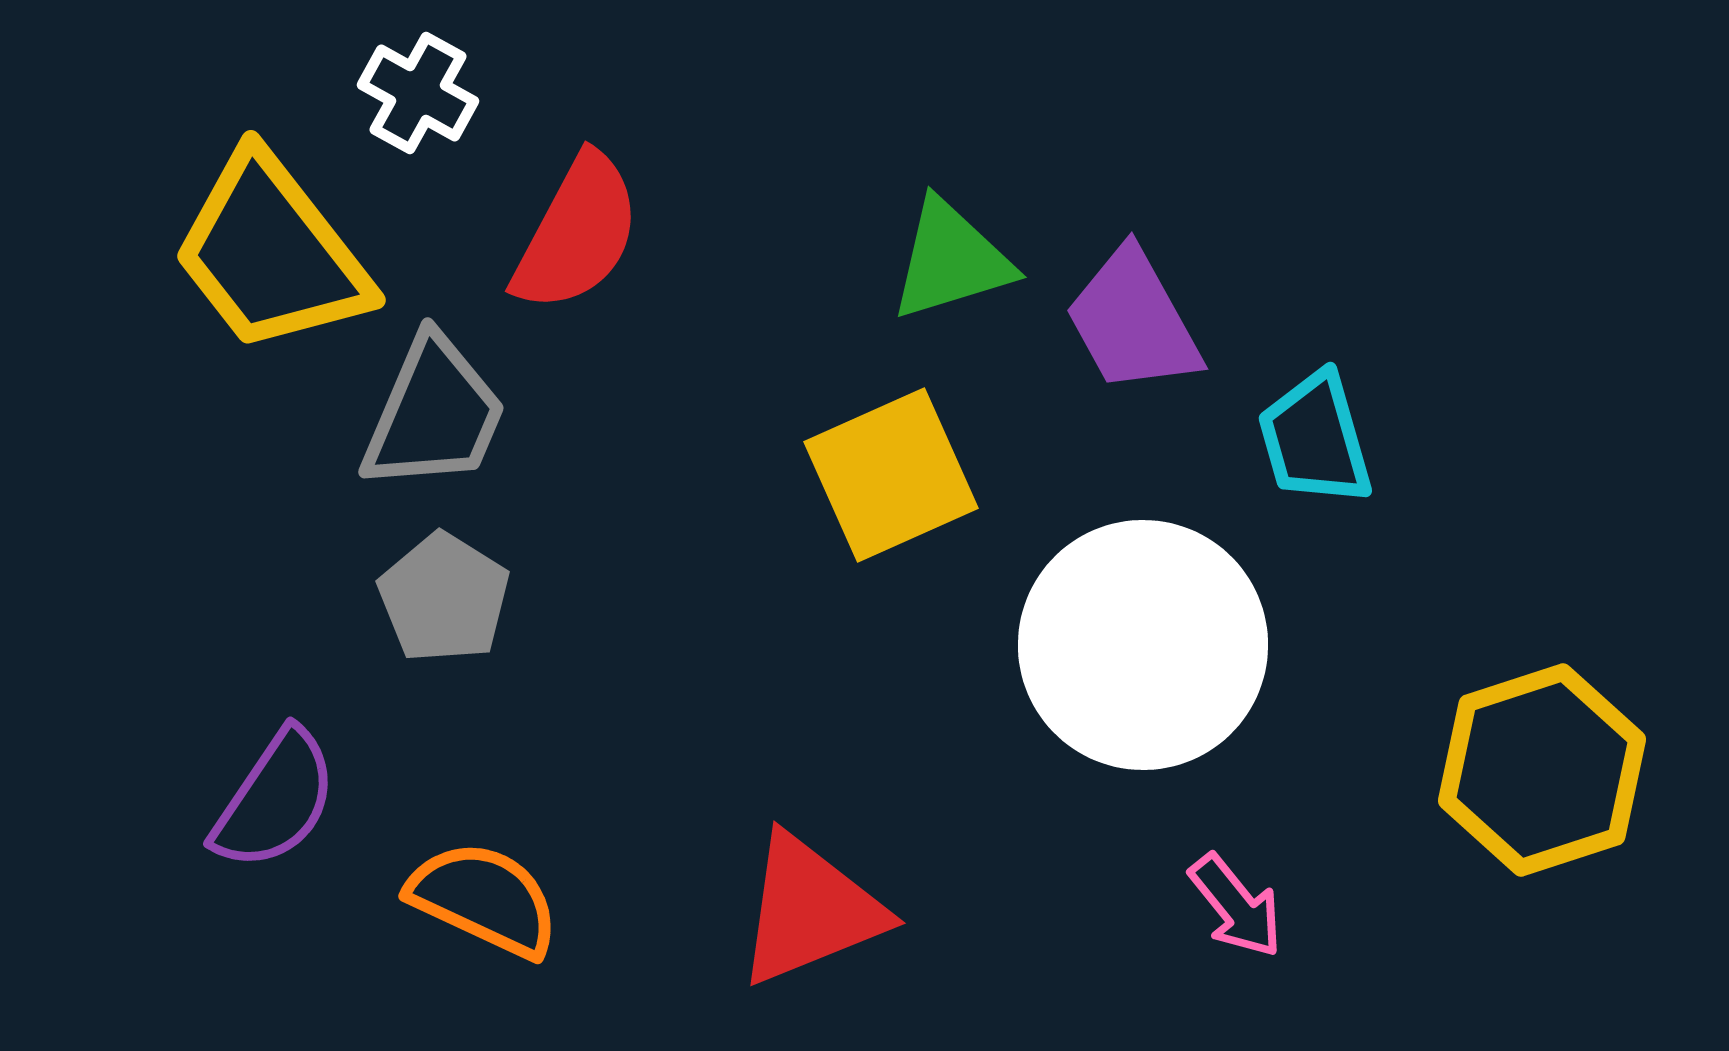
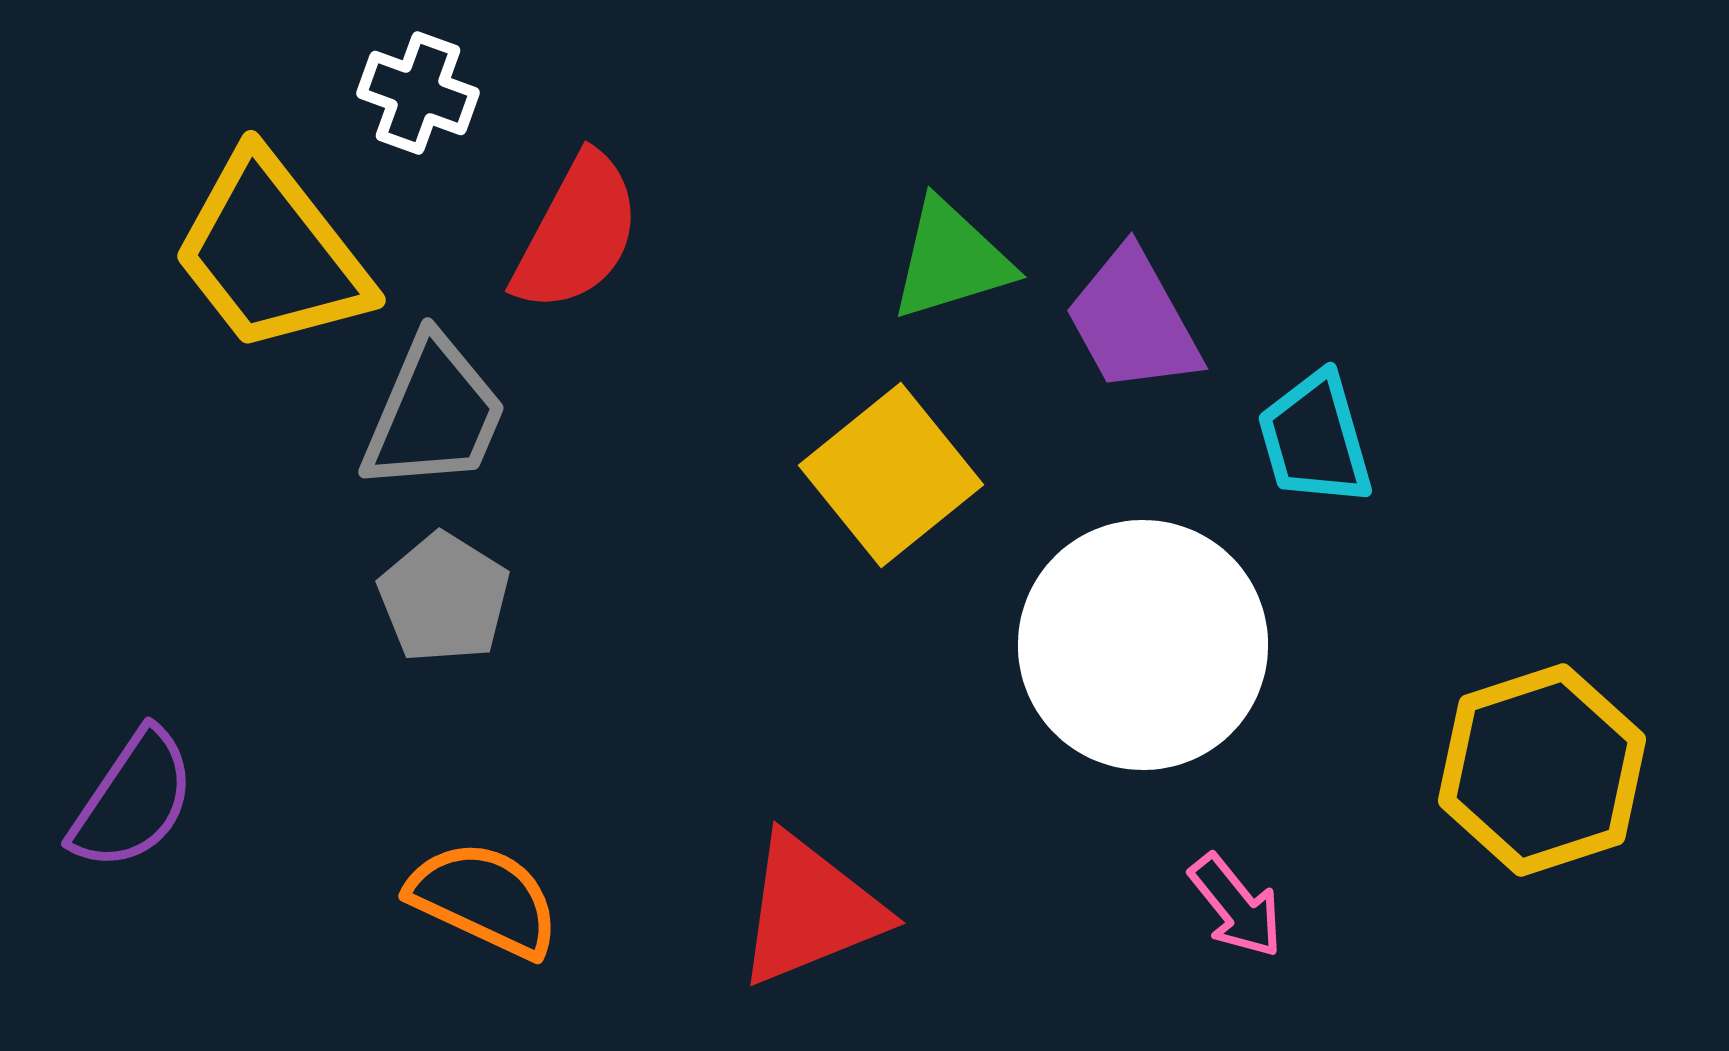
white cross: rotated 9 degrees counterclockwise
yellow square: rotated 15 degrees counterclockwise
purple semicircle: moved 142 px left
